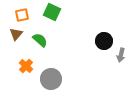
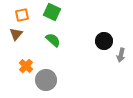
green semicircle: moved 13 px right
gray circle: moved 5 px left, 1 px down
